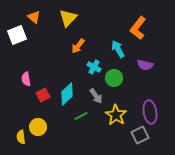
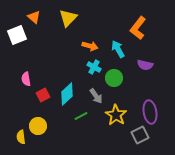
orange arrow: moved 12 px right; rotated 112 degrees counterclockwise
yellow circle: moved 1 px up
